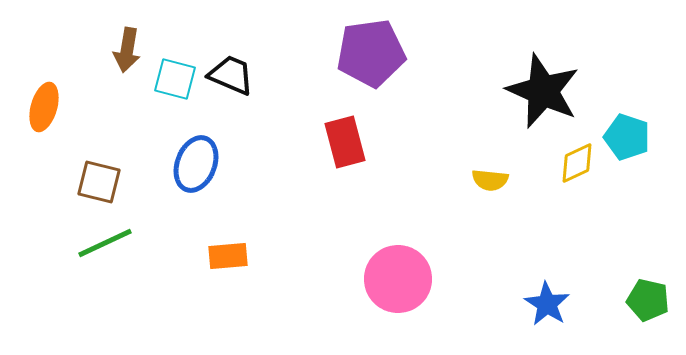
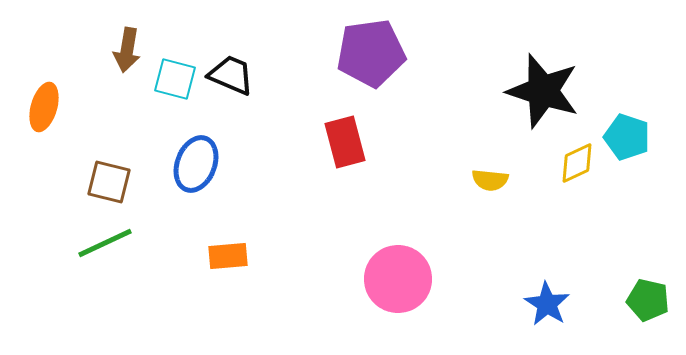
black star: rotated 6 degrees counterclockwise
brown square: moved 10 px right
